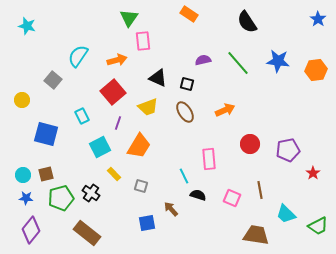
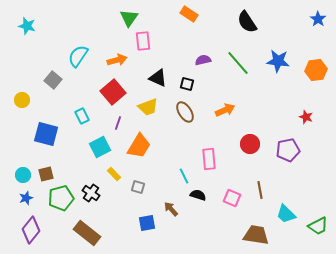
red star at (313, 173): moved 7 px left, 56 px up; rotated 16 degrees counterclockwise
gray square at (141, 186): moved 3 px left, 1 px down
blue star at (26, 198): rotated 24 degrees counterclockwise
